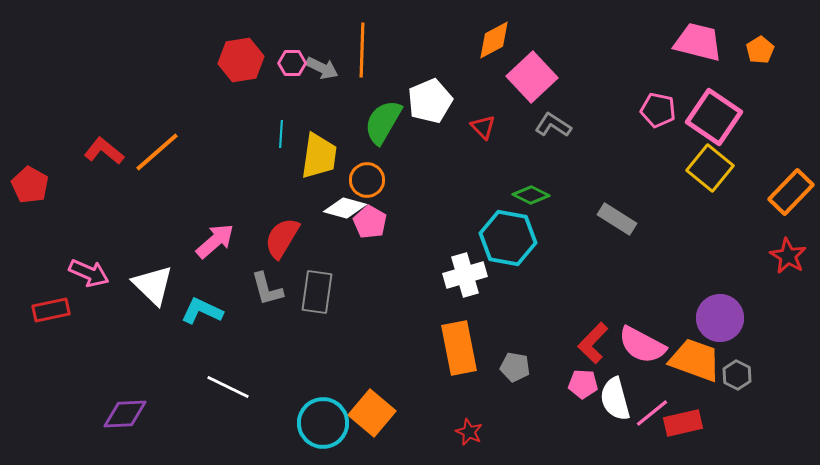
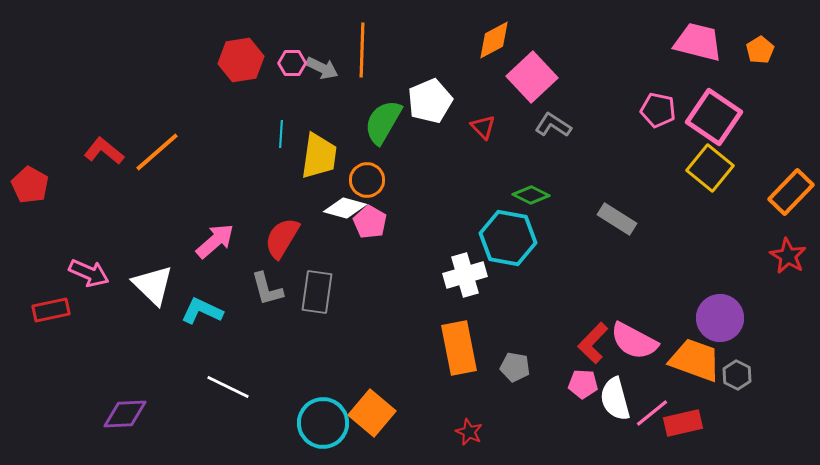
pink semicircle at (642, 345): moved 8 px left, 4 px up
